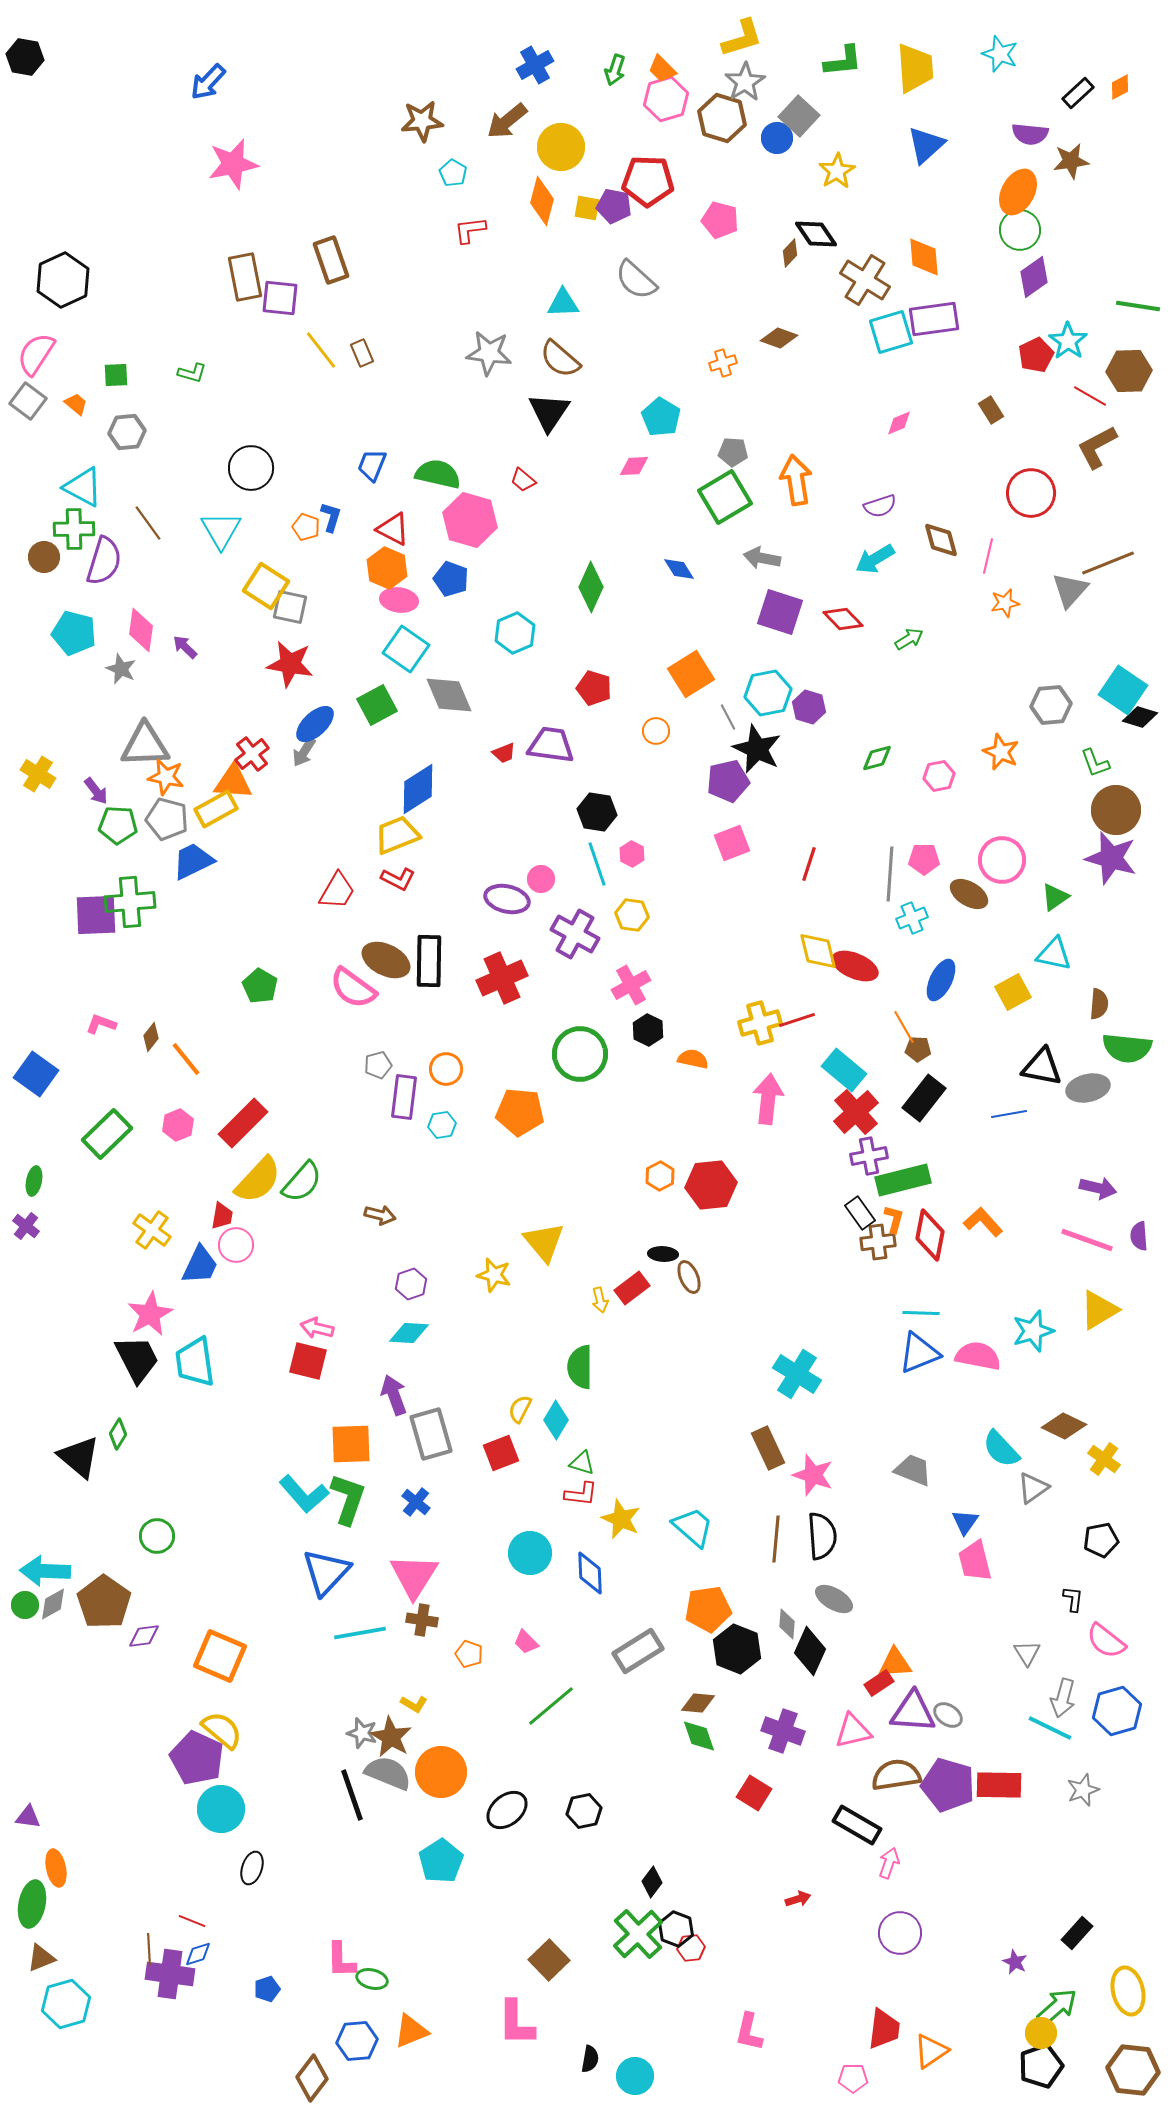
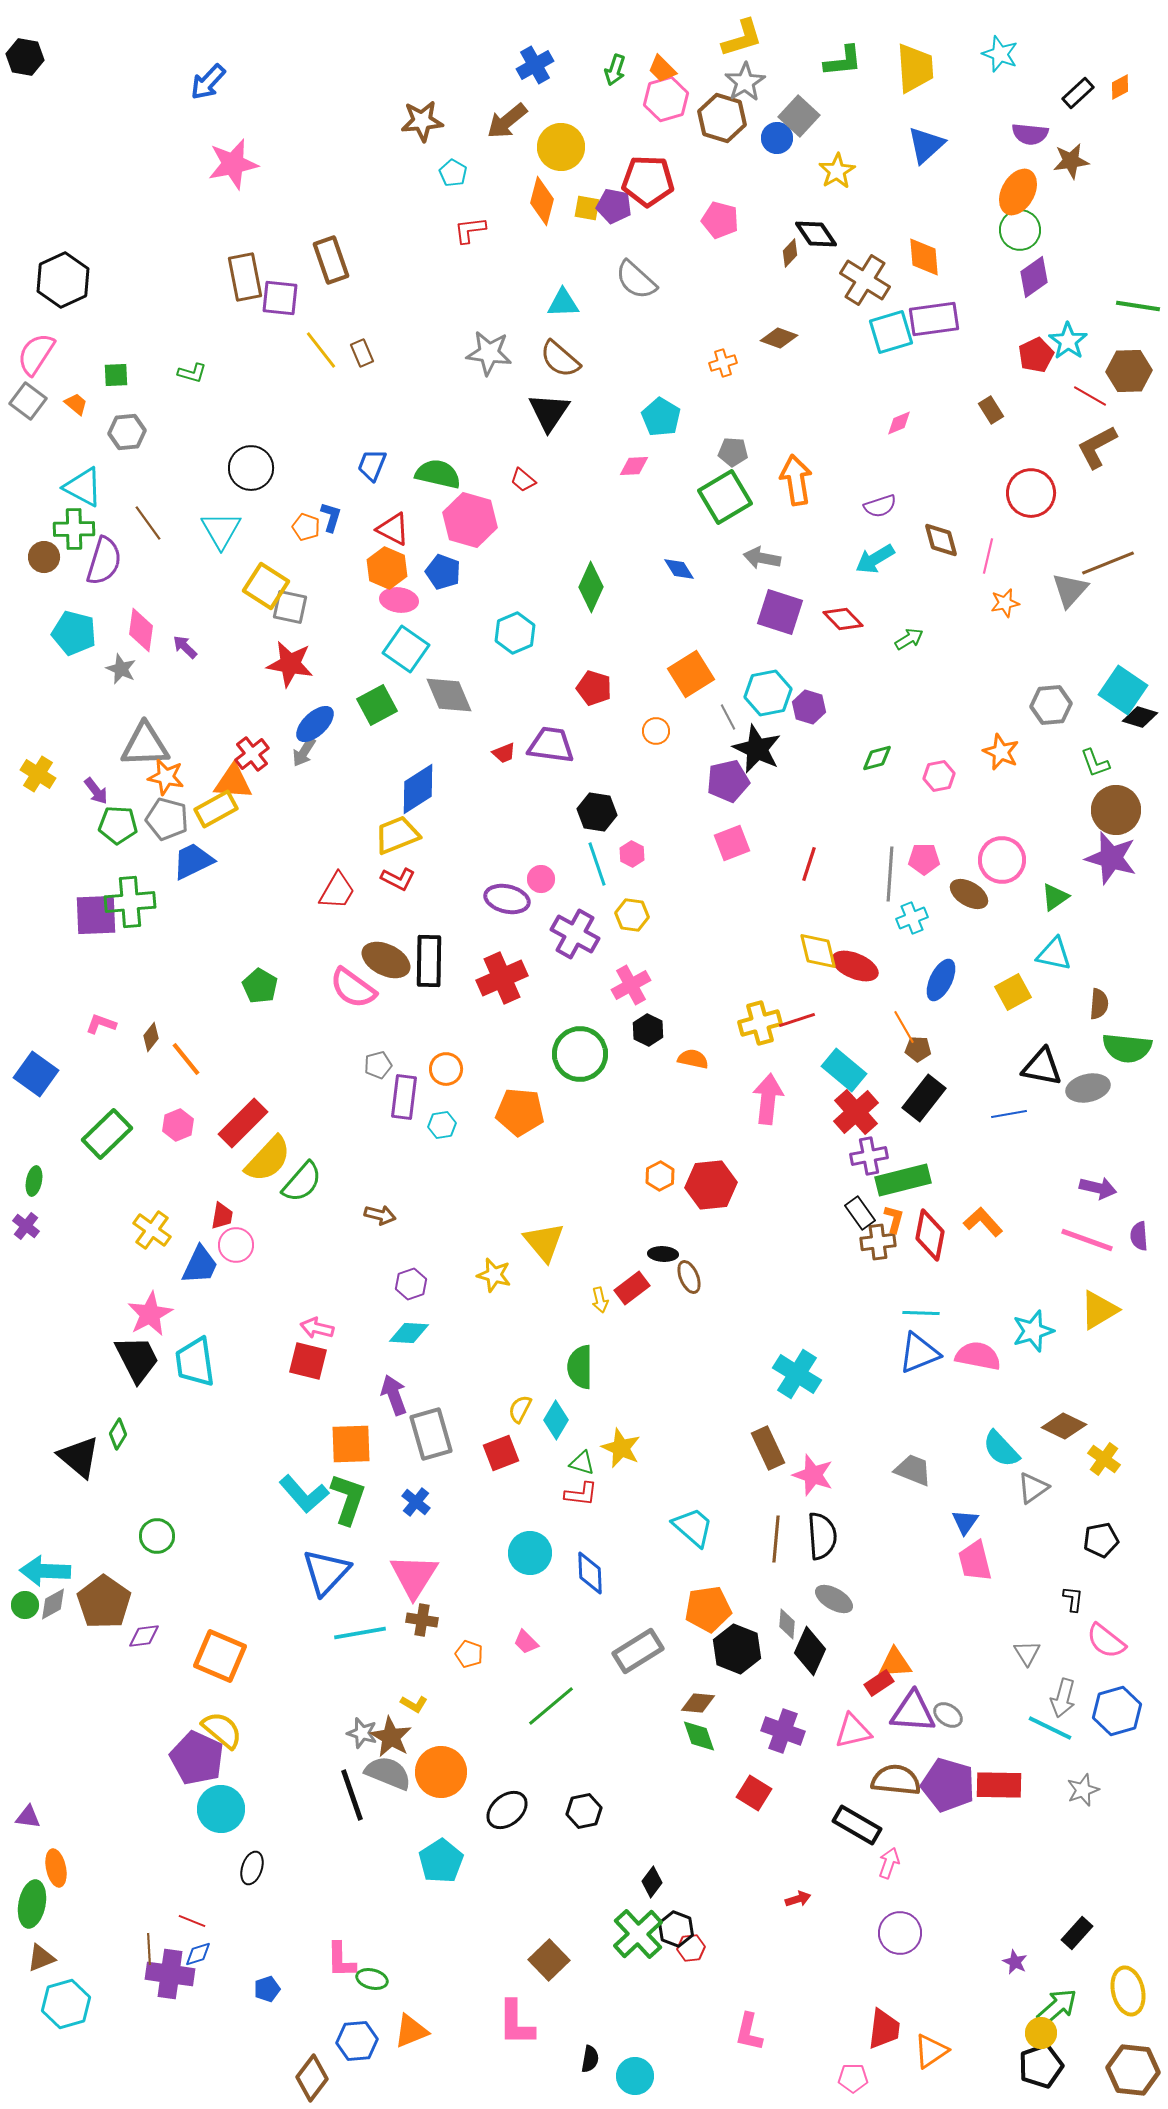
blue pentagon at (451, 579): moved 8 px left, 7 px up
yellow semicircle at (258, 1180): moved 10 px right, 21 px up
yellow star at (621, 1519): moved 71 px up
brown semicircle at (896, 1775): moved 5 px down; rotated 15 degrees clockwise
